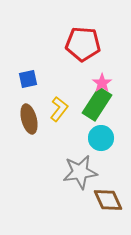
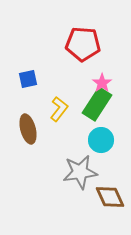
brown ellipse: moved 1 px left, 10 px down
cyan circle: moved 2 px down
brown diamond: moved 2 px right, 3 px up
